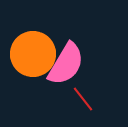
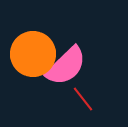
pink semicircle: moved 2 px down; rotated 15 degrees clockwise
